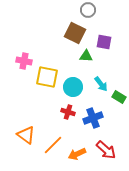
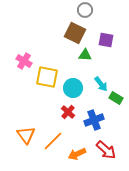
gray circle: moved 3 px left
purple square: moved 2 px right, 2 px up
green triangle: moved 1 px left, 1 px up
pink cross: rotated 21 degrees clockwise
cyan circle: moved 1 px down
green rectangle: moved 3 px left, 1 px down
red cross: rotated 24 degrees clockwise
blue cross: moved 1 px right, 2 px down
orange triangle: rotated 18 degrees clockwise
orange line: moved 4 px up
